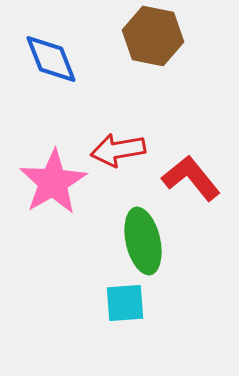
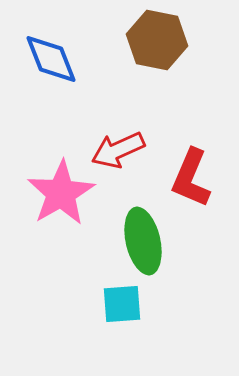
brown hexagon: moved 4 px right, 4 px down
red arrow: rotated 14 degrees counterclockwise
red L-shape: rotated 118 degrees counterclockwise
pink star: moved 8 px right, 11 px down
cyan square: moved 3 px left, 1 px down
